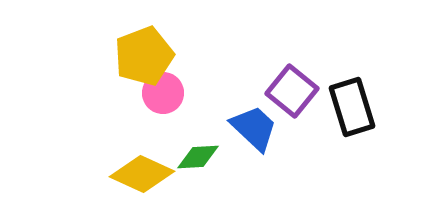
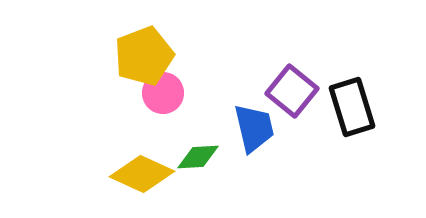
blue trapezoid: rotated 34 degrees clockwise
